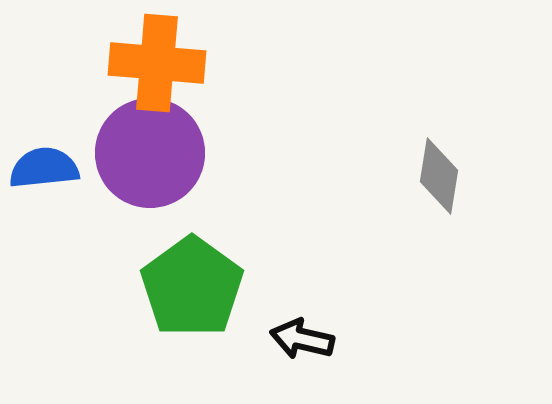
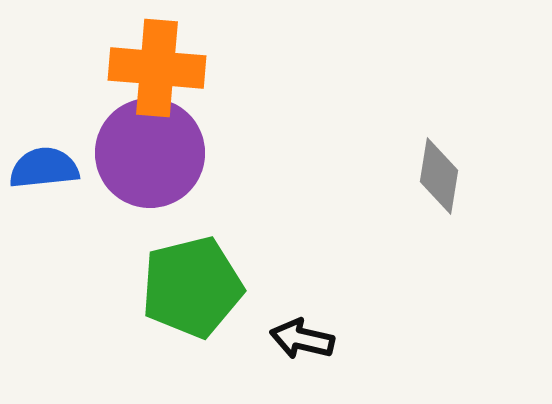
orange cross: moved 5 px down
green pentagon: rotated 22 degrees clockwise
